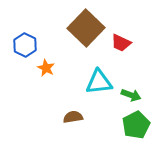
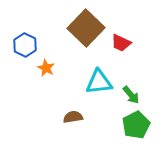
green arrow: rotated 30 degrees clockwise
